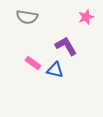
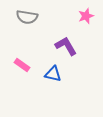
pink star: moved 1 px up
pink rectangle: moved 11 px left, 2 px down
blue triangle: moved 2 px left, 4 px down
